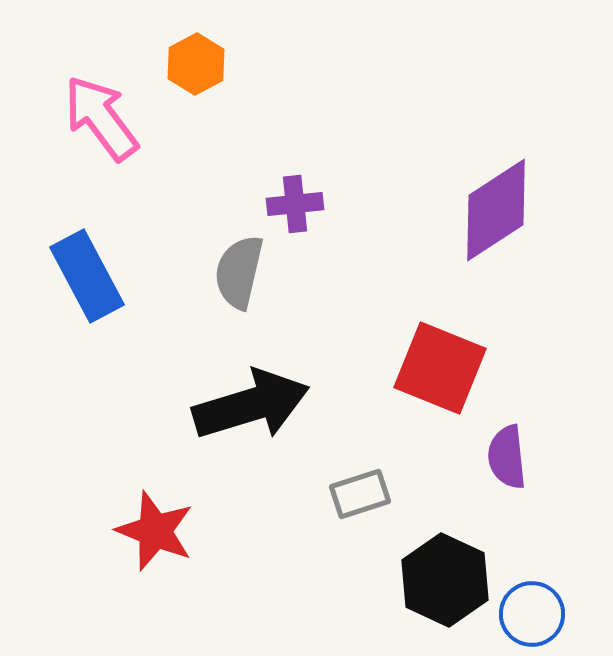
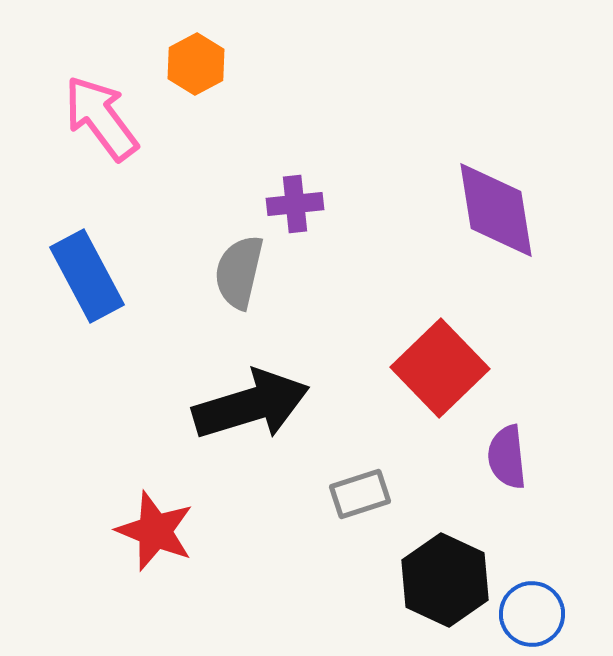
purple diamond: rotated 66 degrees counterclockwise
red square: rotated 24 degrees clockwise
